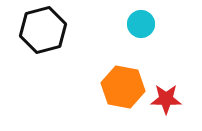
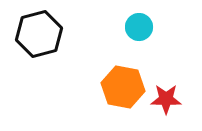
cyan circle: moved 2 px left, 3 px down
black hexagon: moved 4 px left, 4 px down
